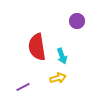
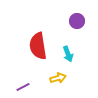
red semicircle: moved 1 px right, 1 px up
cyan arrow: moved 6 px right, 2 px up
